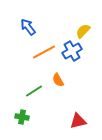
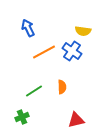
blue arrow: moved 1 px down; rotated 12 degrees clockwise
yellow semicircle: rotated 126 degrees counterclockwise
blue cross: rotated 24 degrees counterclockwise
orange semicircle: moved 4 px right, 7 px down; rotated 152 degrees counterclockwise
green cross: rotated 32 degrees counterclockwise
red triangle: moved 2 px left, 1 px up
